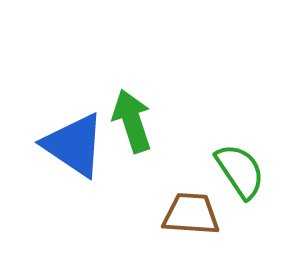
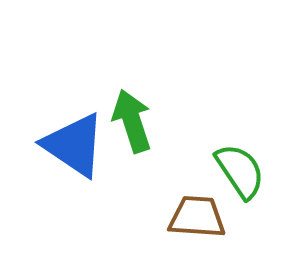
brown trapezoid: moved 6 px right, 3 px down
